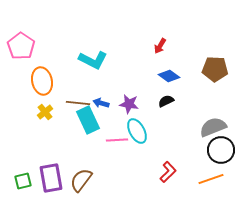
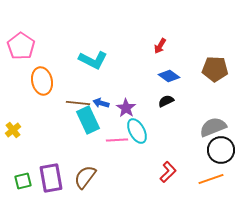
purple star: moved 3 px left, 4 px down; rotated 24 degrees clockwise
yellow cross: moved 32 px left, 18 px down
brown semicircle: moved 4 px right, 3 px up
